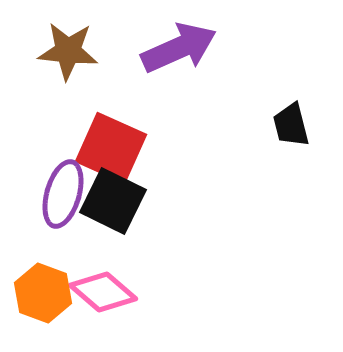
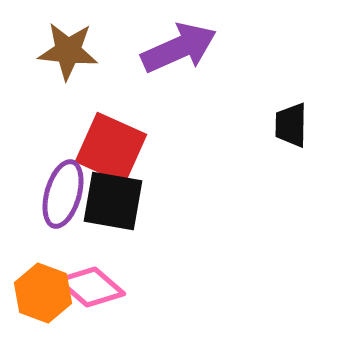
black trapezoid: rotated 15 degrees clockwise
black square: rotated 16 degrees counterclockwise
pink diamond: moved 12 px left, 5 px up
